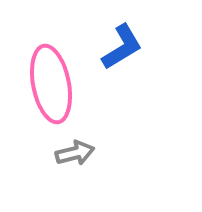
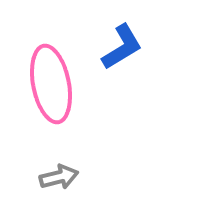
gray arrow: moved 16 px left, 24 px down
